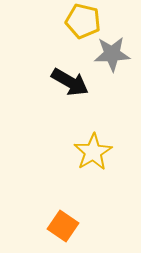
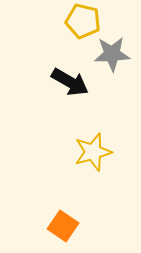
yellow star: rotated 15 degrees clockwise
